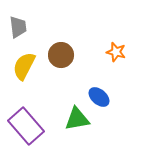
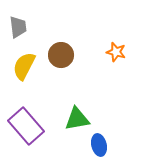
blue ellipse: moved 48 px down; rotated 35 degrees clockwise
